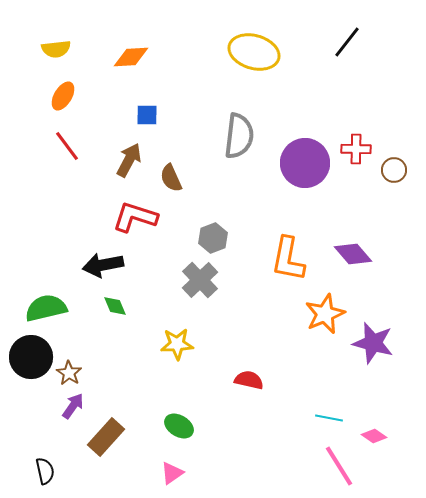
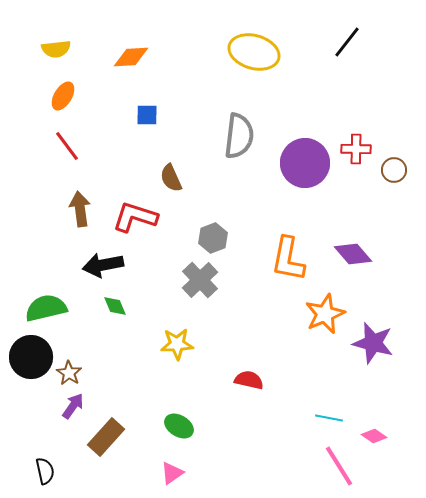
brown arrow: moved 49 px left, 49 px down; rotated 36 degrees counterclockwise
